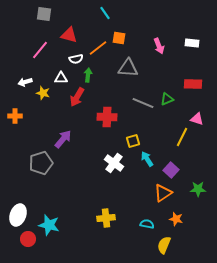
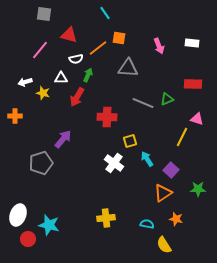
green arrow: rotated 16 degrees clockwise
yellow square: moved 3 px left
yellow semicircle: rotated 54 degrees counterclockwise
